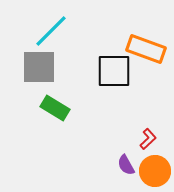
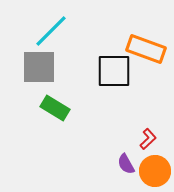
purple semicircle: moved 1 px up
